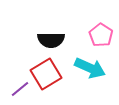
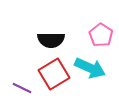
red square: moved 8 px right
purple line: moved 2 px right, 1 px up; rotated 66 degrees clockwise
